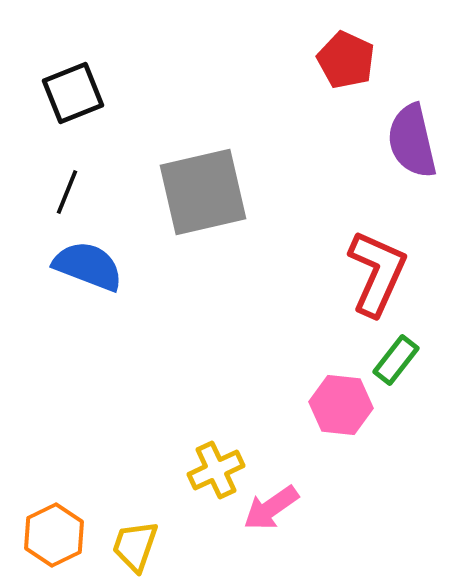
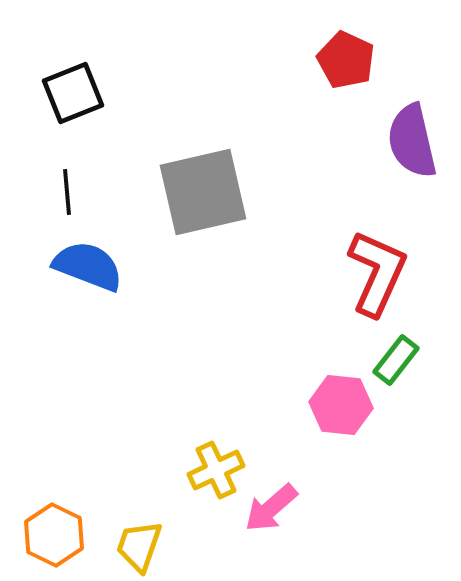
black line: rotated 27 degrees counterclockwise
pink arrow: rotated 6 degrees counterclockwise
orange hexagon: rotated 8 degrees counterclockwise
yellow trapezoid: moved 4 px right
